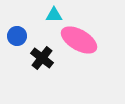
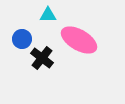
cyan triangle: moved 6 px left
blue circle: moved 5 px right, 3 px down
